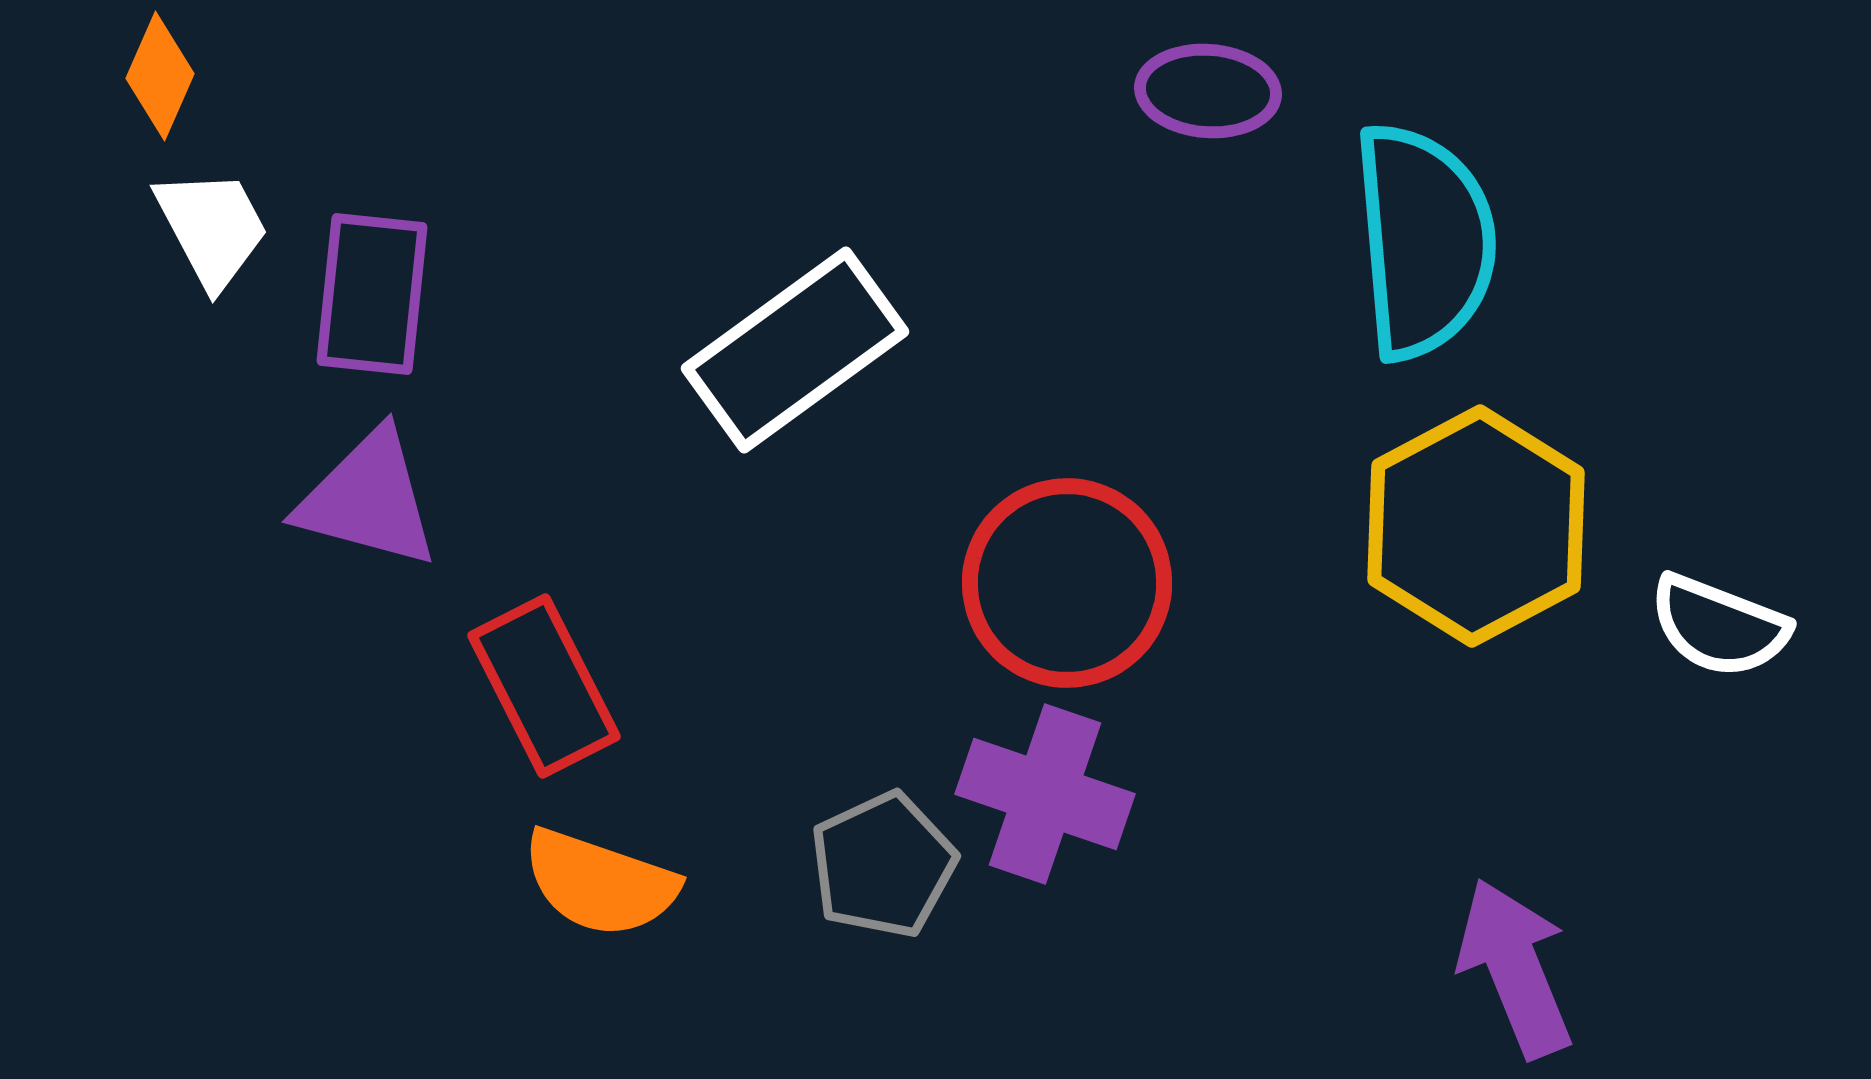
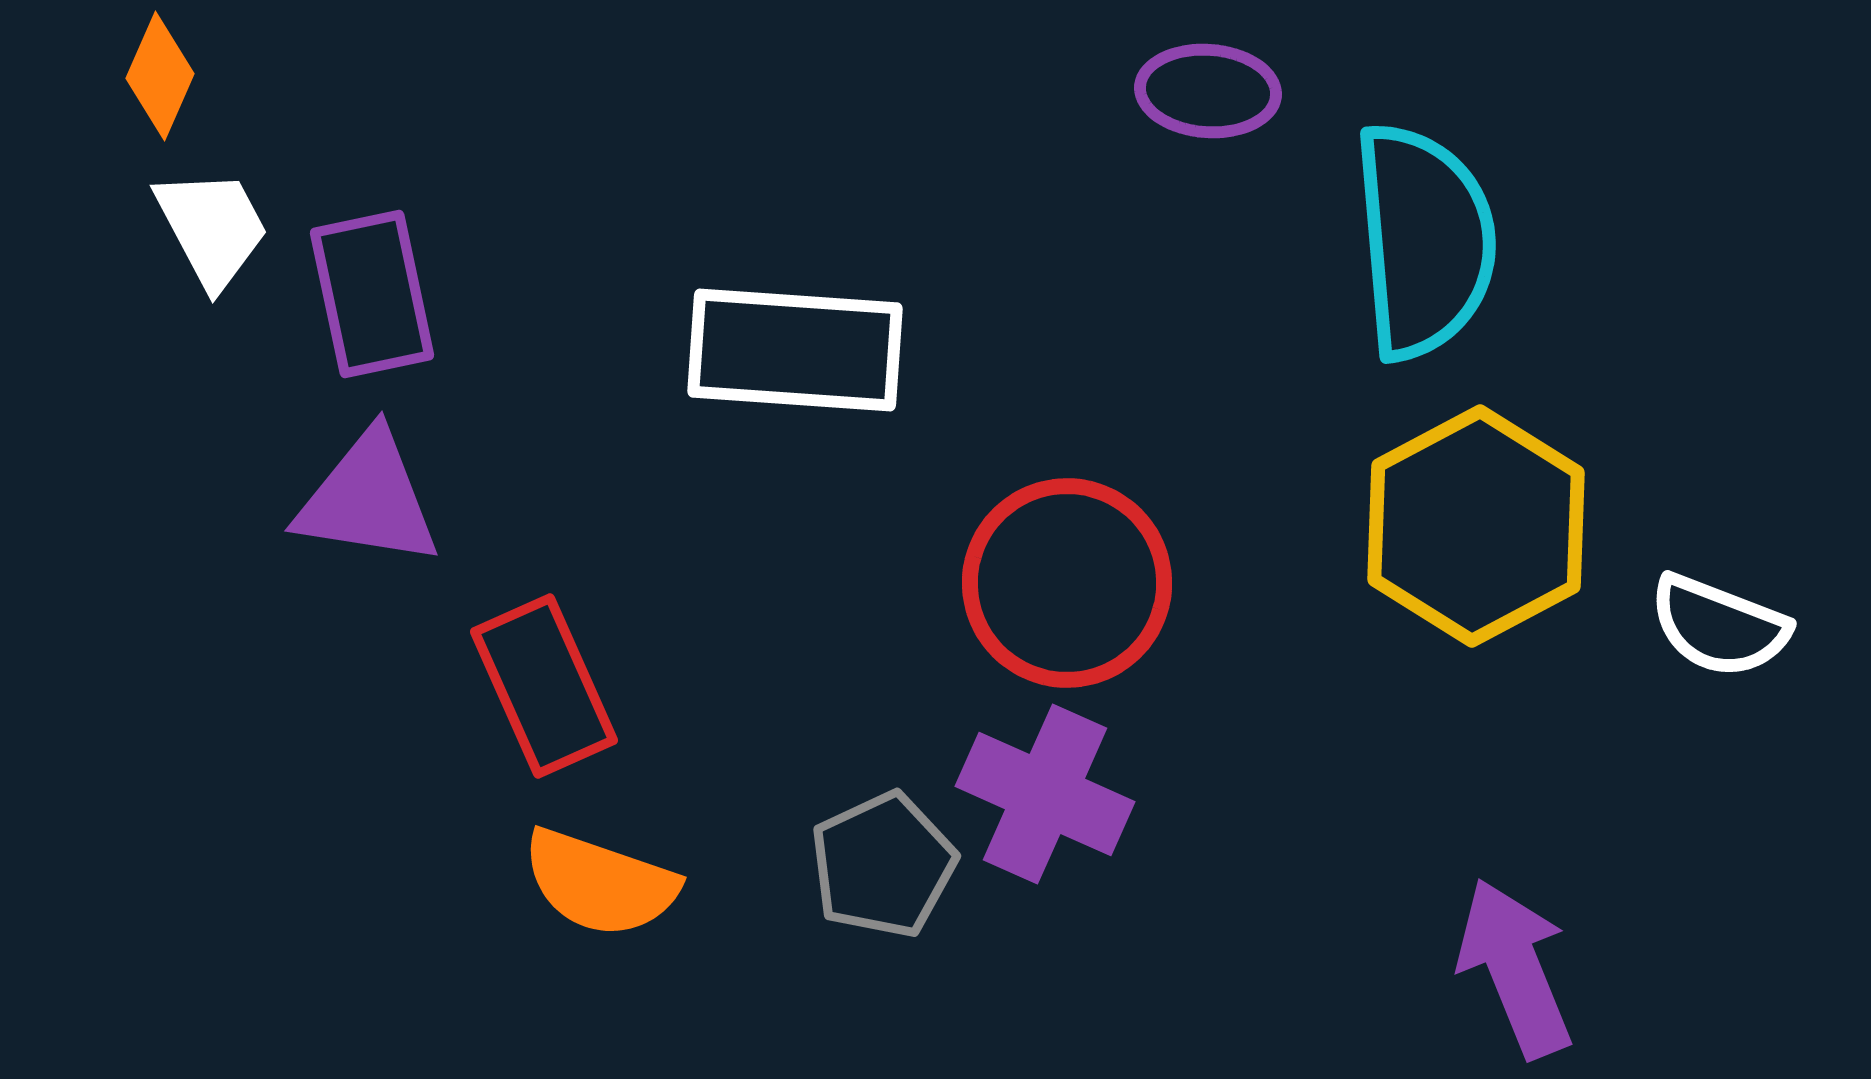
purple rectangle: rotated 18 degrees counterclockwise
white rectangle: rotated 40 degrees clockwise
purple triangle: rotated 6 degrees counterclockwise
red rectangle: rotated 3 degrees clockwise
purple cross: rotated 5 degrees clockwise
